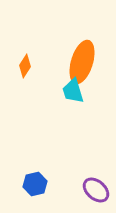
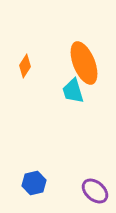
orange ellipse: moved 2 px right, 1 px down; rotated 39 degrees counterclockwise
blue hexagon: moved 1 px left, 1 px up
purple ellipse: moved 1 px left, 1 px down
